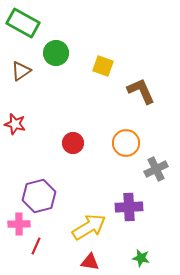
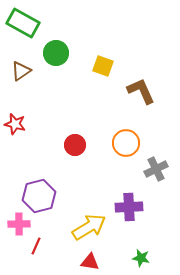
red circle: moved 2 px right, 2 px down
